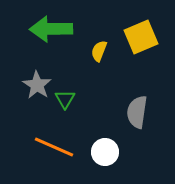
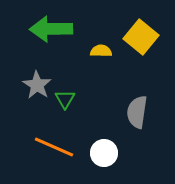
yellow square: rotated 28 degrees counterclockwise
yellow semicircle: moved 2 px right; rotated 70 degrees clockwise
white circle: moved 1 px left, 1 px down
